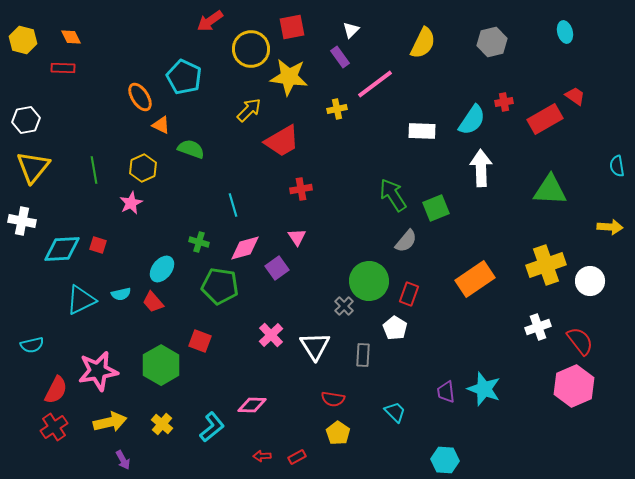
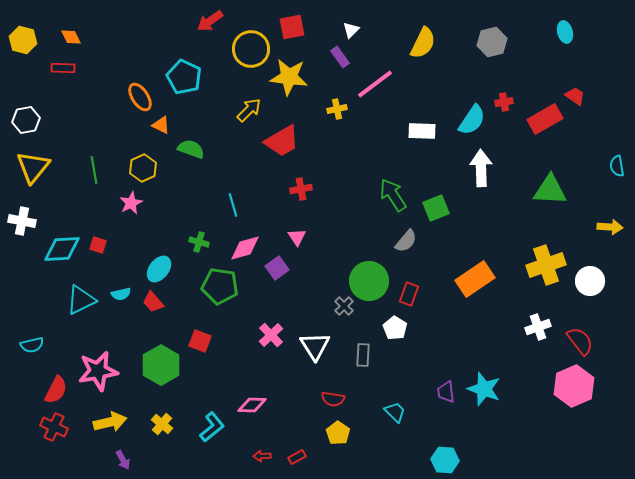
cyan ellipse at (162, 269): moved 3 px left
red cross at (54, 427): rotated 32 degrees counterclockwise
